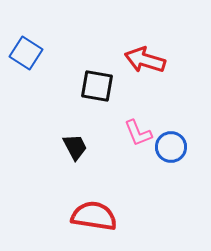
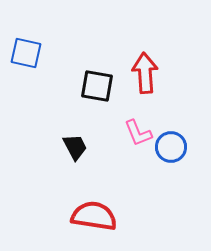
blue square: rotated 20 degrees counterclockwise
red arrow: moved 13 px down; rotated 69 degrees clockwise
